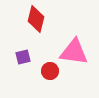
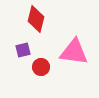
purple square: moved 7 px up
red circle: moved 9 px left, 4 px up
